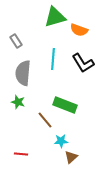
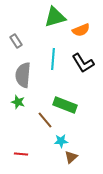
orange semicircle: moved 2 px right; rotated 42 degrees counterclockwise
gray semicircle: moved 2 px down
